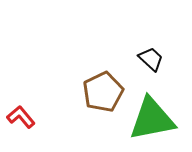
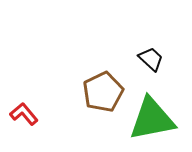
red L-shape: moved 3 px right, 3 px up
